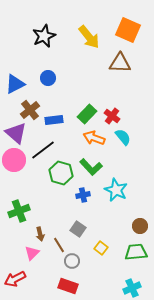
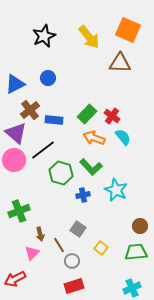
blue rectangle: rotated 12 degrees clockwise
red rectangle: moved 6 px right; rotated 36 degrees counterclockwise
